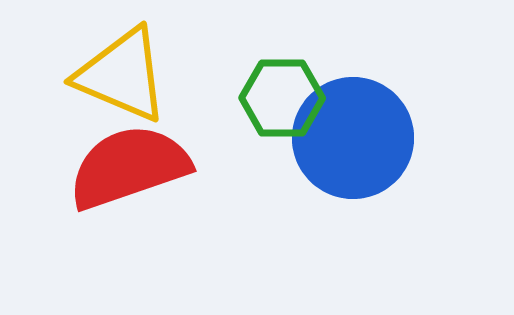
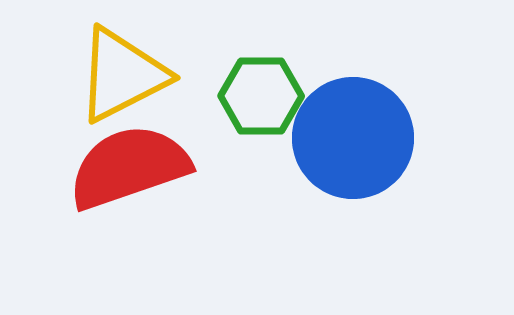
yellow triangle: rotated 50 degrees counterclockwise
green hexagon: moved 21 px left, 2 px up
